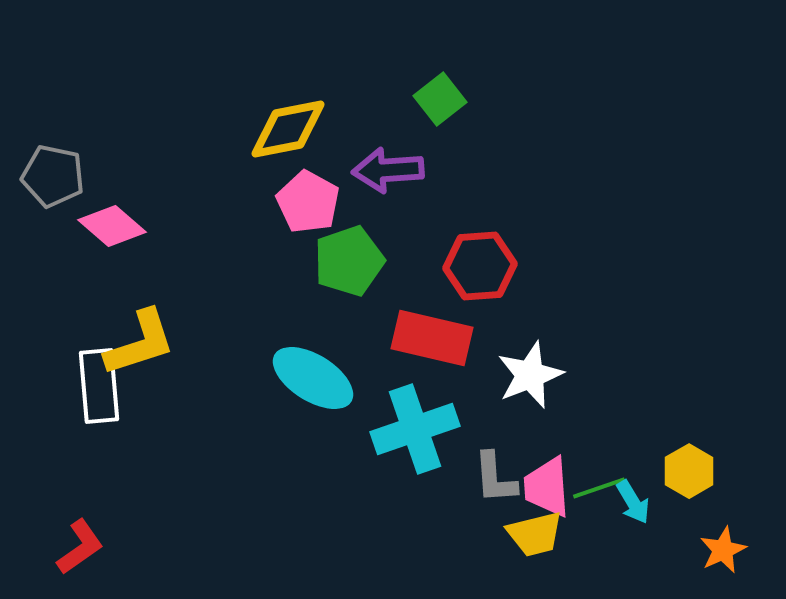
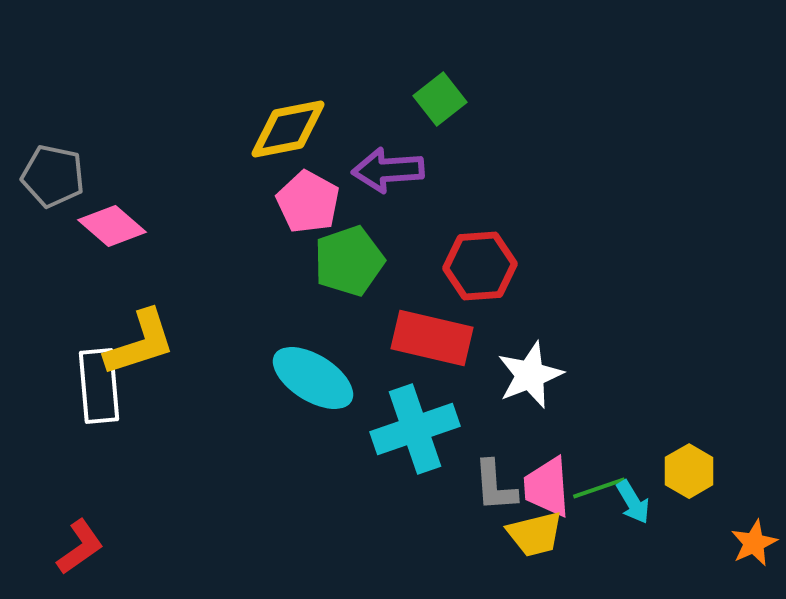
gray L-shape: moved 8 px down
orange star: moved 31 px right, 7 px up
